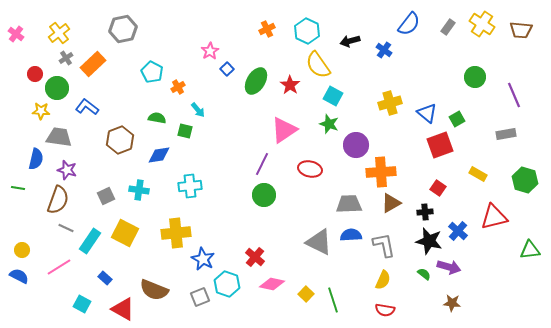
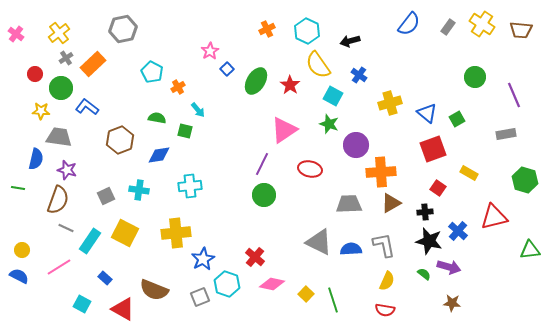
blue cross at (384, 50): moved 25 px left, 25 px down
green circle at (57, 88): moved 4 px right
red square at (440, 145): moved 7 px left, 4 px down
yellow rectangle at (478, 174): moved 9 px left, 1 px up
blue semicircle at (351, 235): moved 14 px down
blue star at (203, 259): rotated 15 degrees clockwise
yellow semicircle at (383, 280): moved 4 px right, 1 px down
